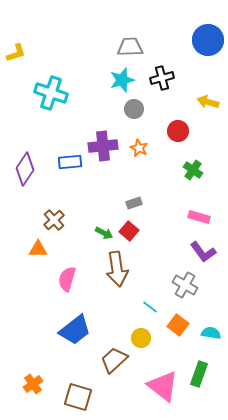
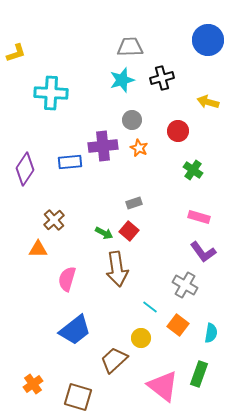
cyan cross: rotated 16 degrees counterclockwise
gray circle: moved 2 px left, 11 px down
cyan semicircle: rotated 90 degrees clockwise
